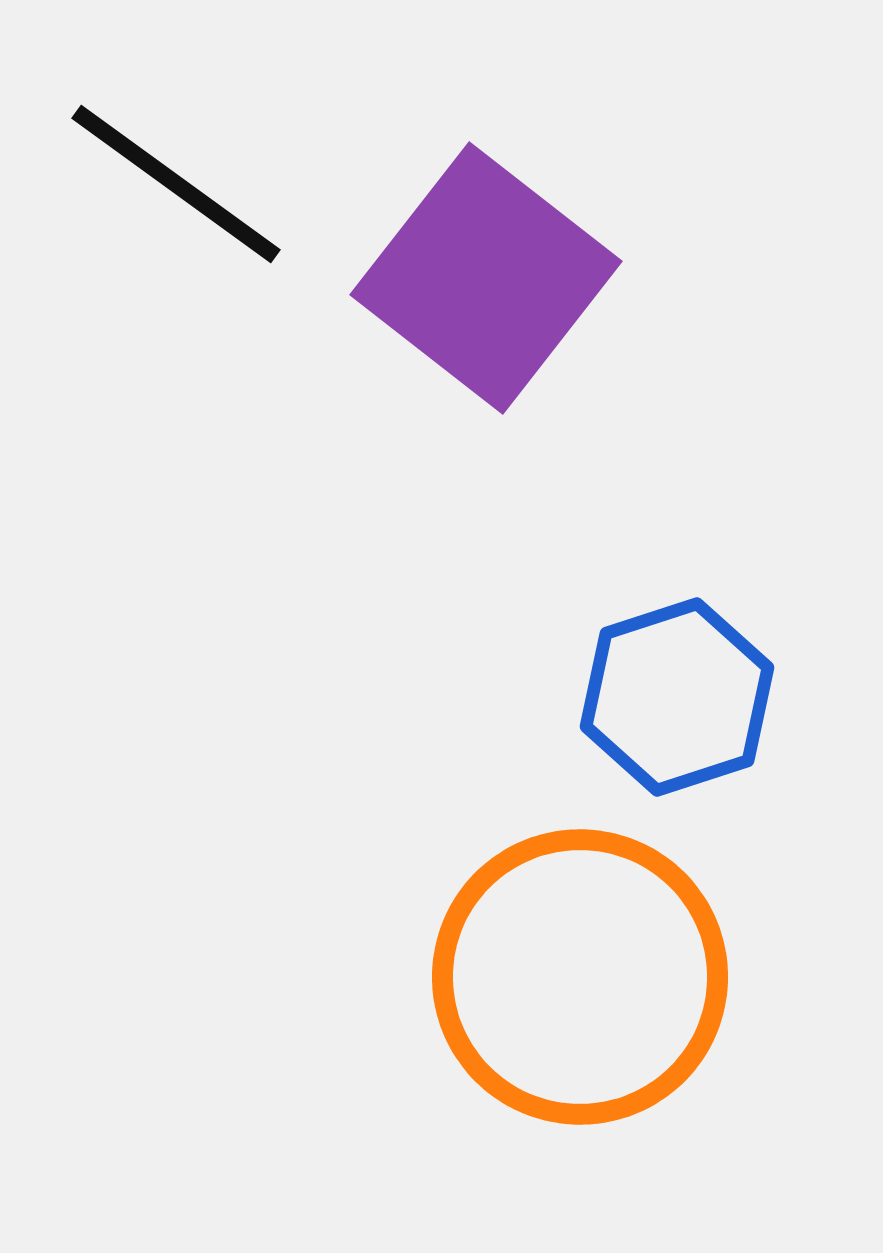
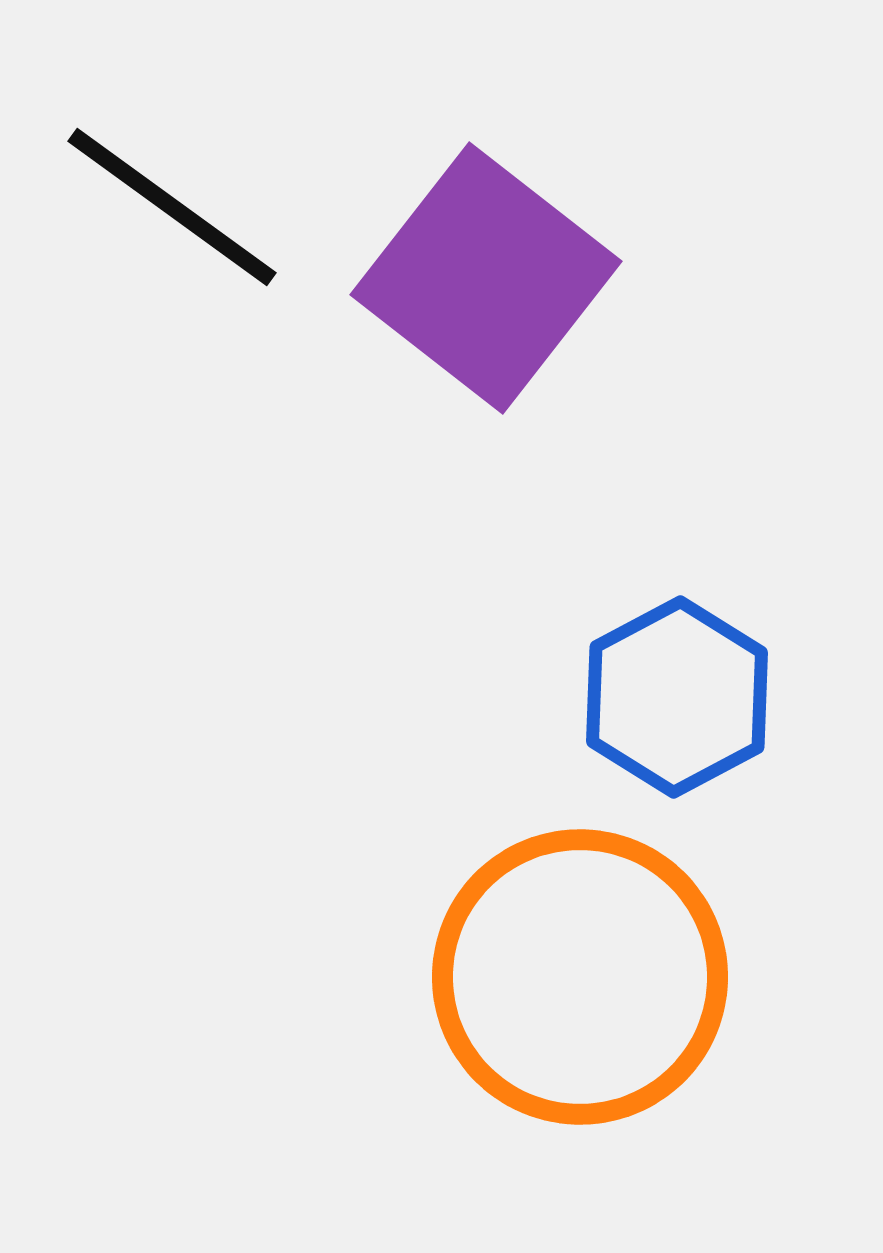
black line: moved 4 px left, 23 px down
blue hexagon: rotated 10 degrees counterclockwise
